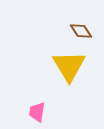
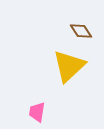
yellow triangle: rotated 18 degrees clockwise
